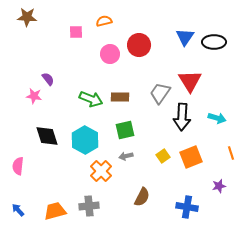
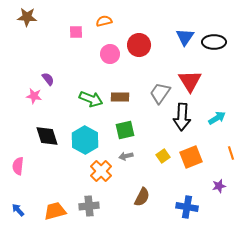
cyan arrow: rotated 48 degrees counterclockwise
